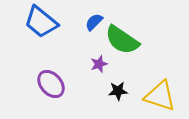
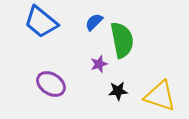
green semicircle: rotated 135 degrees counterclockwise
purple ellipse: rotated 16 degrees counterclockwise
